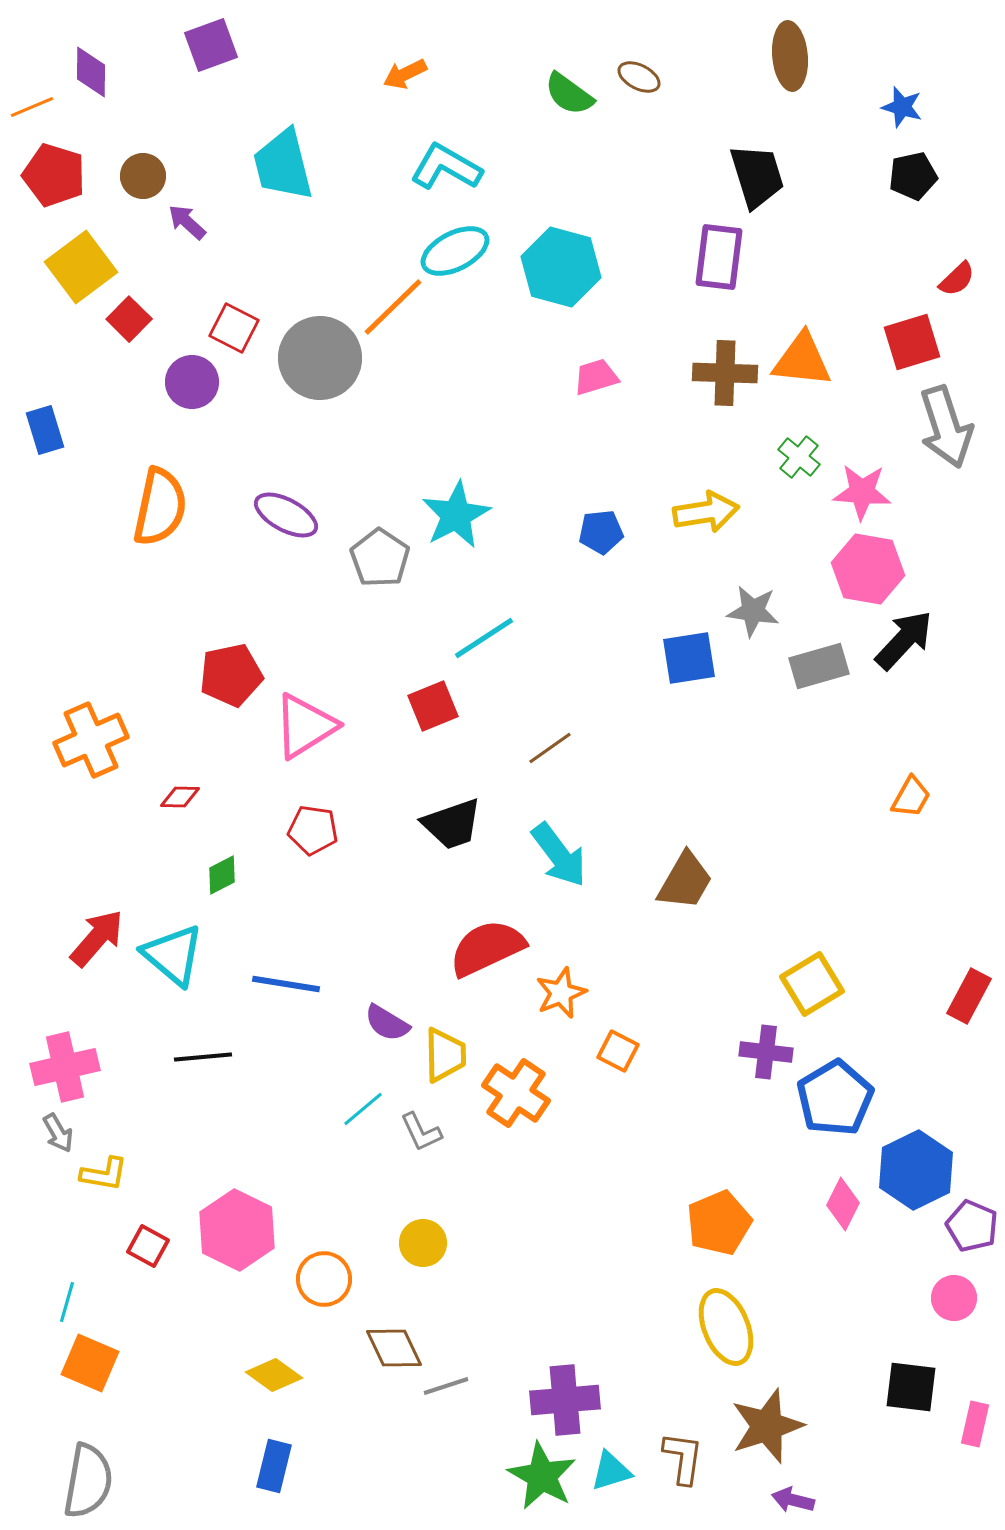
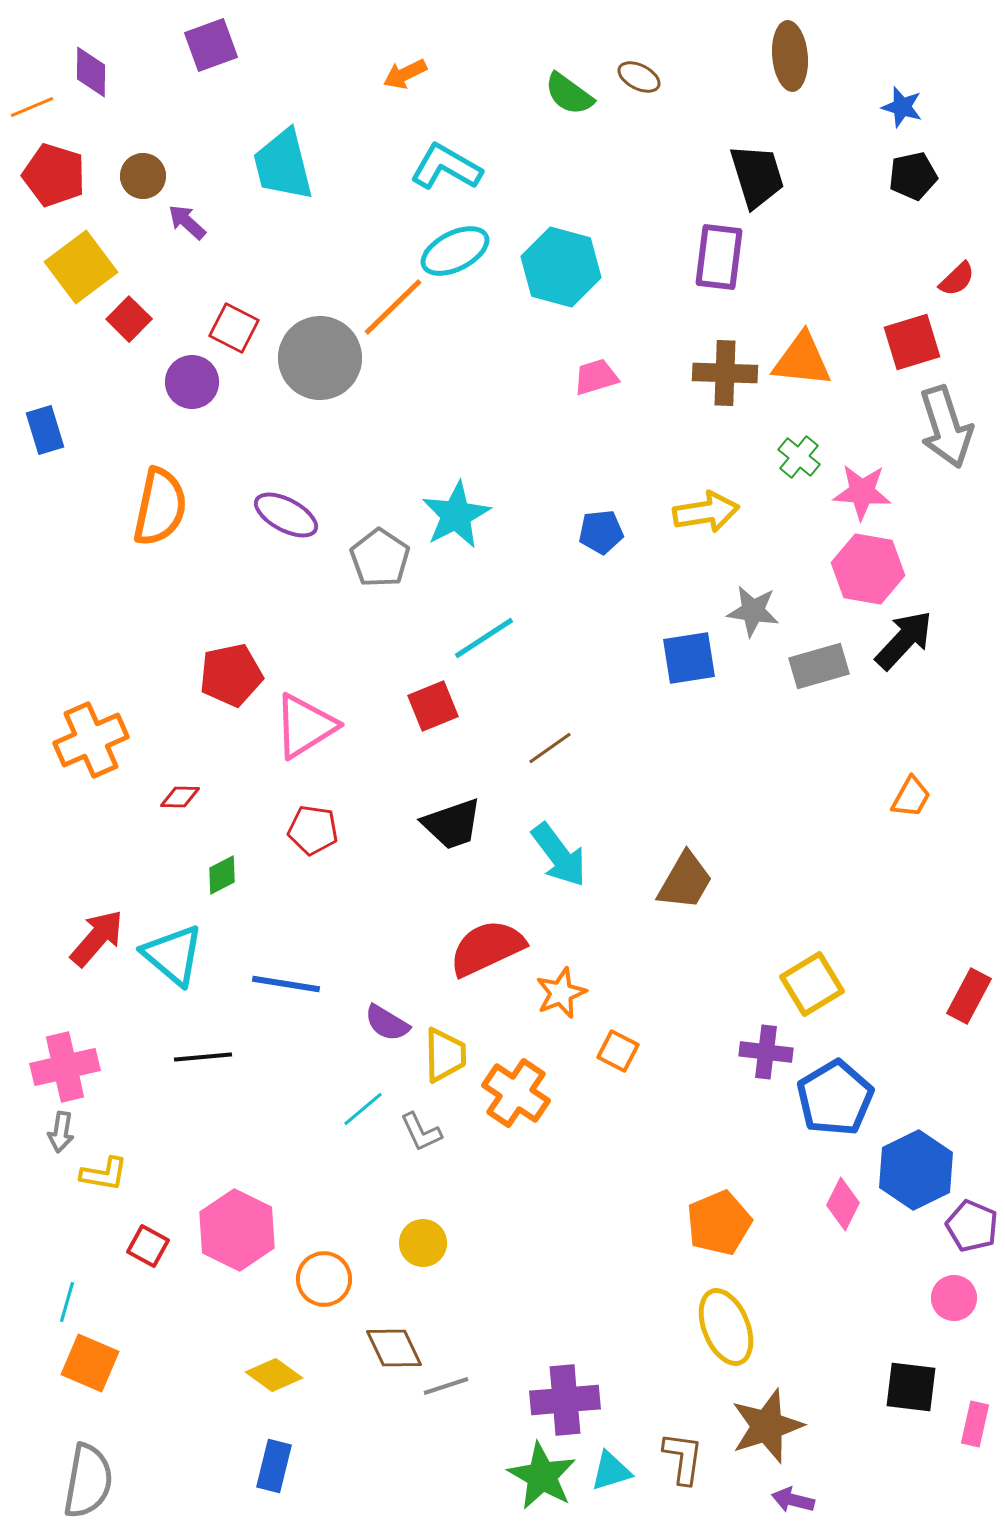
gray arrow at (58, 1133): moved 3 px right, 1 px up; rotated 39 degrees clockwise
